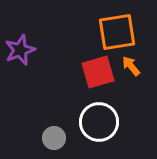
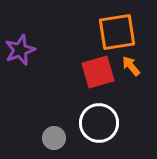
white circle: moved 1 px down
